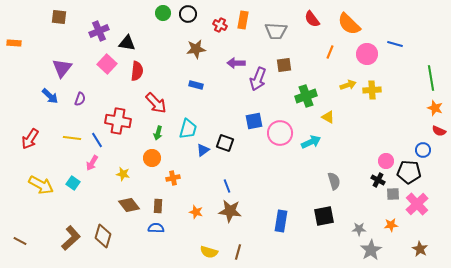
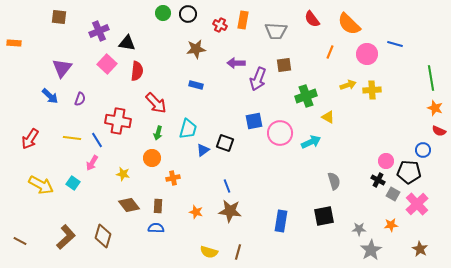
gray square at (393, 194): rotated 32 degrees clockwise
brown L-shape at (71, 238): moved 5 px left, 1 px up
